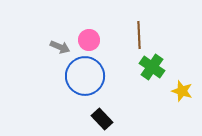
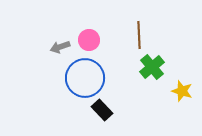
gray arrow: rotated 138 degrees clockwise
green cross: rotated 15 degrees clockwise
blue circle: moved 2 px down
black rectangle: moved 9 px up
